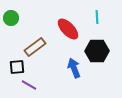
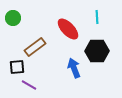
green circle: moved 2 px right
